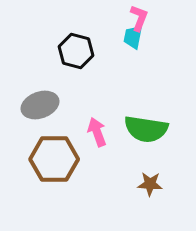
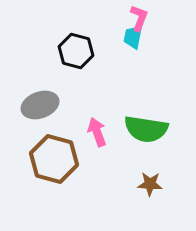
brown hexagon: rotated 15 degrees clockwise
